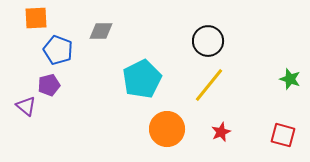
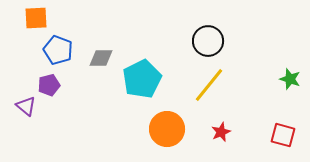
gray diamond: moved 27 px down
